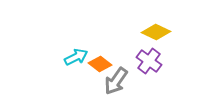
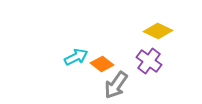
yellow diamond: moved 2 px right, 1 px up
orange diamond: moved 2 px right
gray arrow: moved 4 px down
